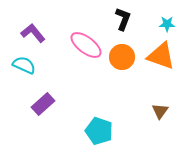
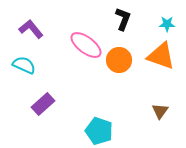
purple L-shape: moved 2 px left, 4 px up
orange circle: moved 3 px left, 3 px down
